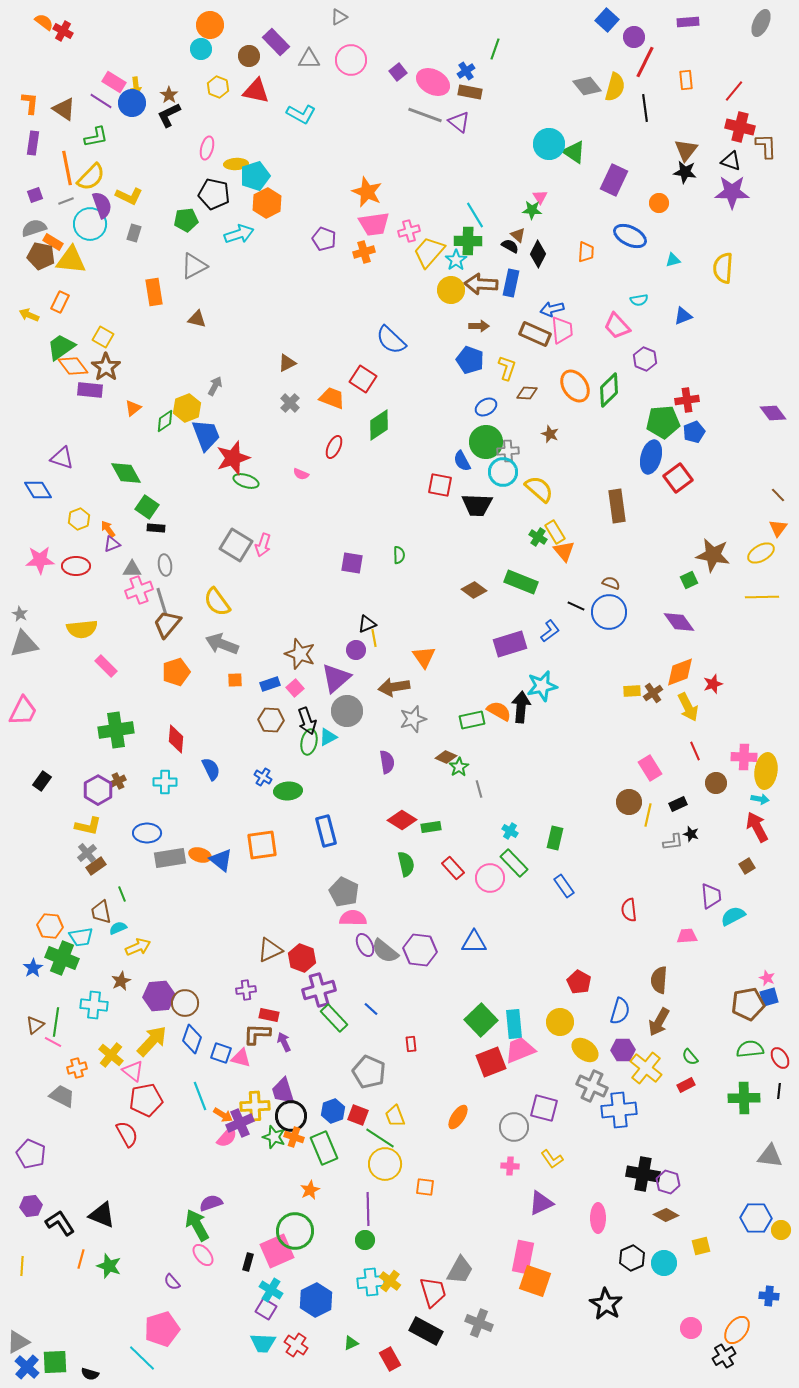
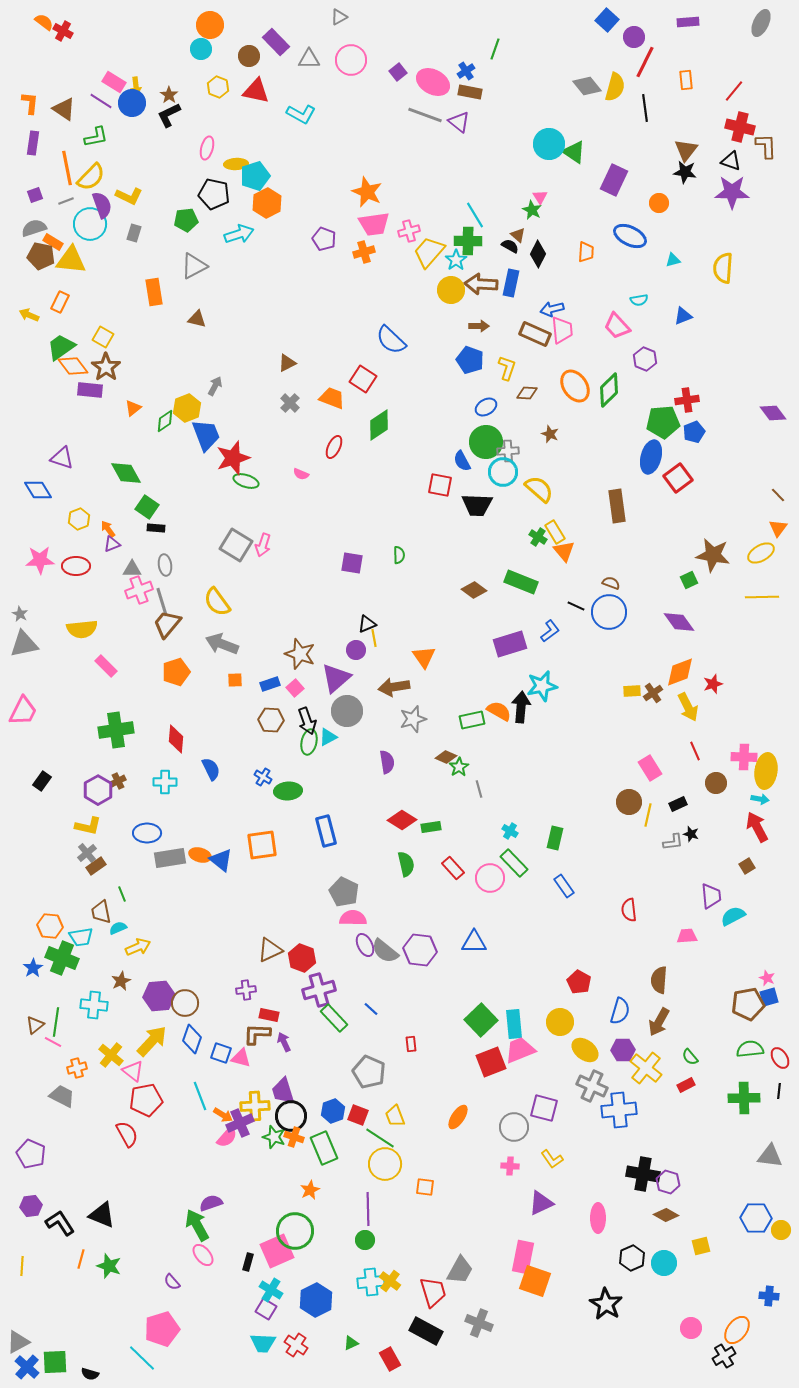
green star at (532, 210): rotated 24 degrees clockwise
